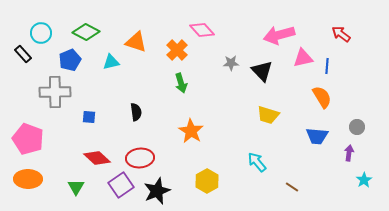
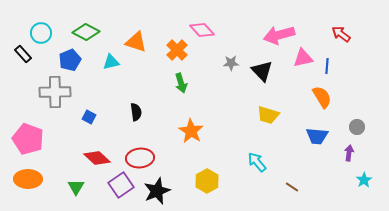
blue square: rotated 24 degrees clockwise
